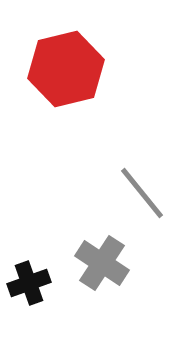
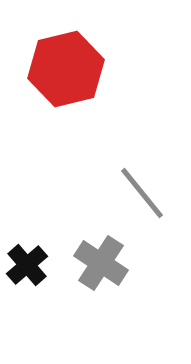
gray cross: moved 1 px left
black cross: moved 2 px left, 18 px up; rotated 21 degrees counterclockwise
